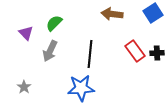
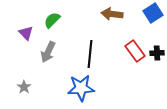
green semicircle: moved 2 px left, 3 px up
gray arrow: moved 2 px left, 1 px down
